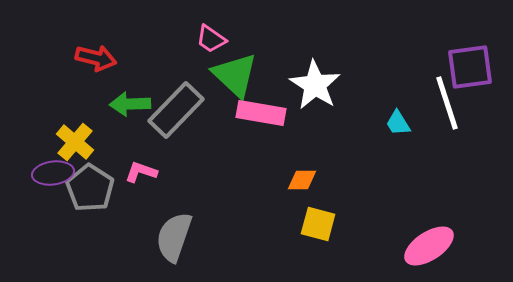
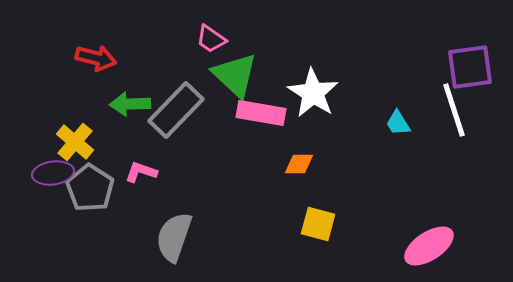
white star: moved 2 px left, 8 px down
white line: moved 7 px right, 7 px down
orange diamond: moved 3 px left, 16 px up
